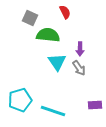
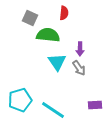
red semicircle: moved 1 px left, 1 px down; rotated 32 degrees clockwise
cyan line: moved 1 px up; rotated 15 degrees clockwise
